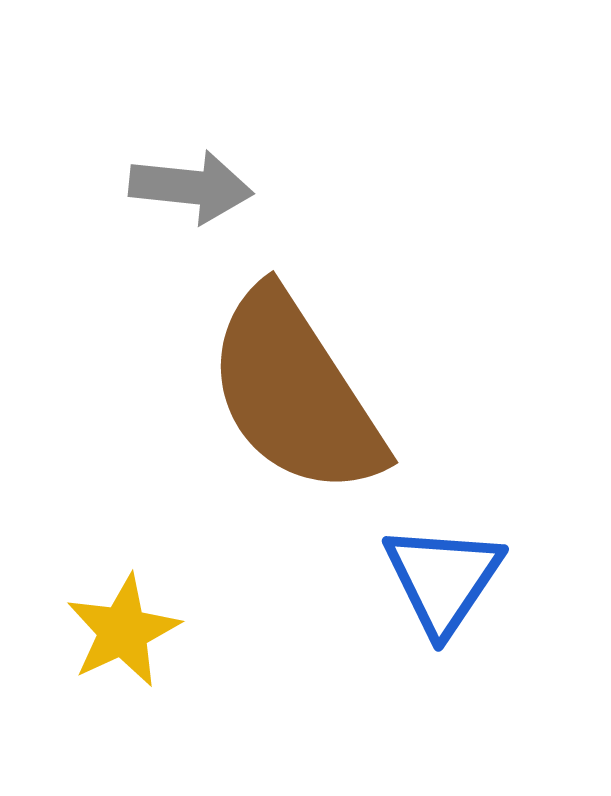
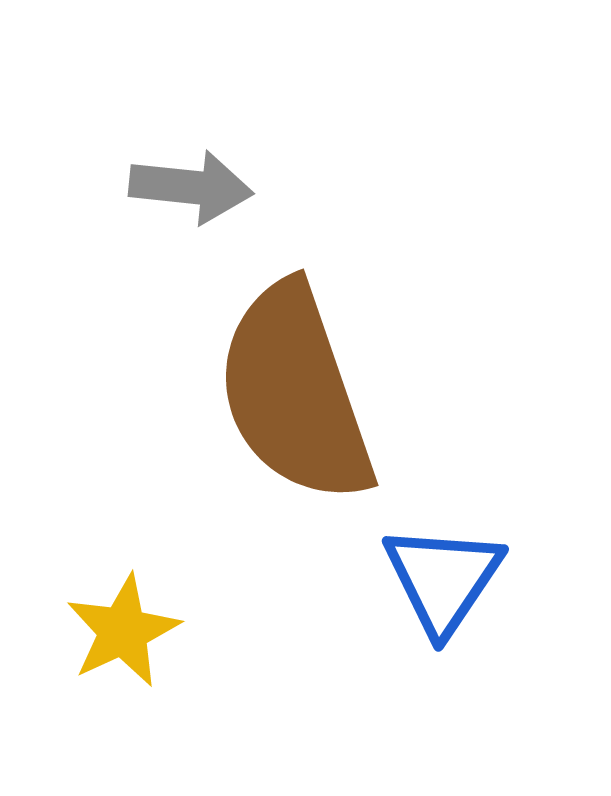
brown semicircle: rotated 14 degrees clockwise
